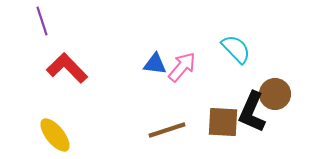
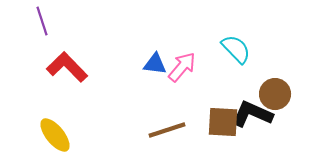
red L-shape: moved 1 px up
black L-shape: moved 2 px down; rotated 90 degrees clockwise
